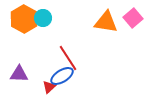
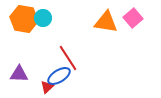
orange hexagon: rotated 20 degrees counterclockwise
blue ellipse: moved 3 px left
red triangle: moved 2 px left
